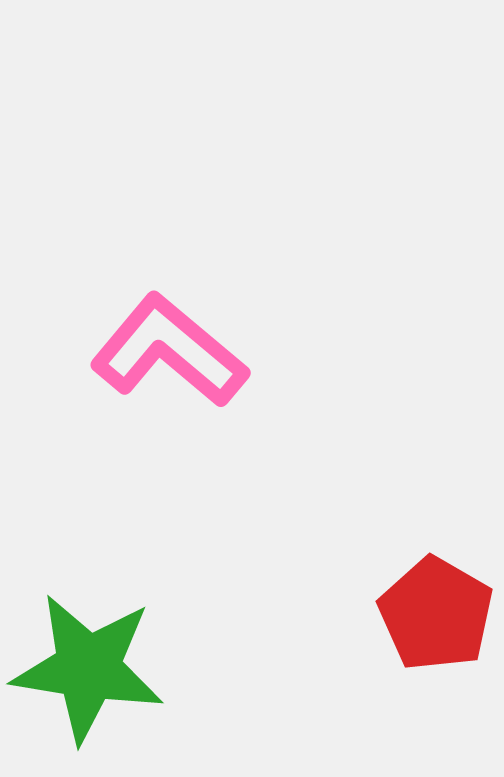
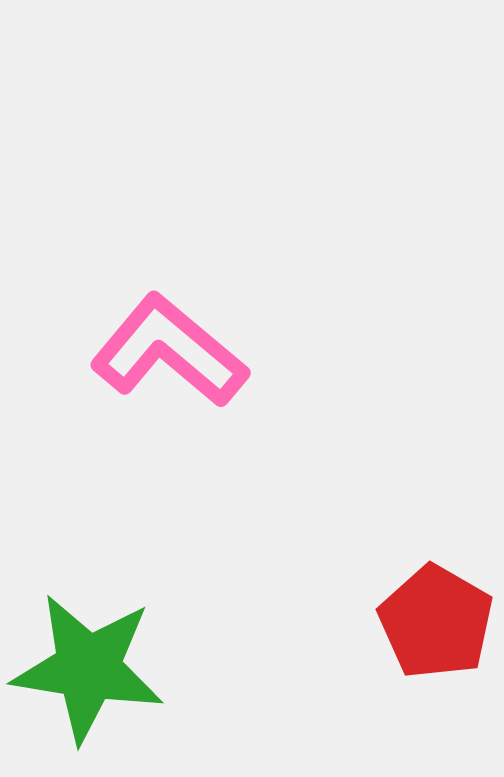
red pentagon: moved 8 px down
